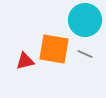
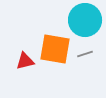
orange square: moved 1 px right
gray line: rotated 42 degrees counterclockwise
